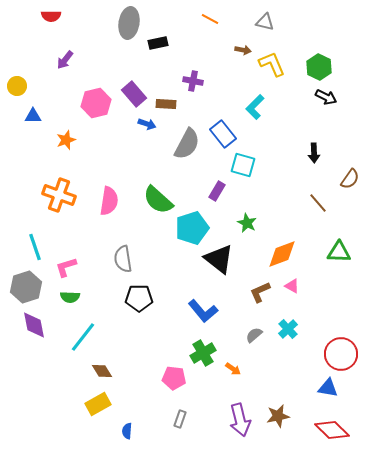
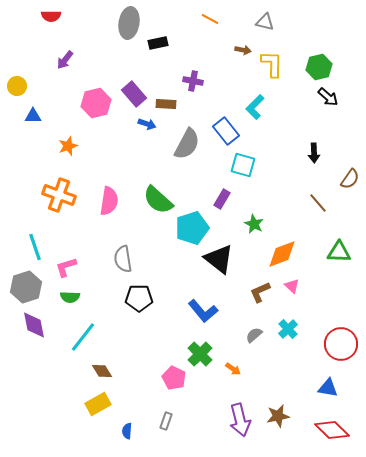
yellow L-shape at (272, 64): rotated 24 degrees clockwise
green hexagon at (319, 67): rotated 20 degrees clockwise
black arrow at (326, 97): moved 2 px right; rotated 15 degrees clockwise
blue rectangle at (223, 134): moved 3 px right, 3 px up
orange star at (66, 140): moved 2 px right, 6 px down
purple rectangle at (217, 191): moved 5 px right, 8 px down
green star at (247, 223): moved 7 px right, 1 px down
pink triangle at (292, 286): rotated 14 degrees clockwise
green cross at (203, 353): moved 3 px left, 1 px down; rotated 15 degrees counterclockwise
red circle at (341, 354): moved 10 px up
pink pentagon at (174, 378): rotated 20 degrees clockwise
gray rectangle at (180, 419): moved 14 px left, 2 px down
